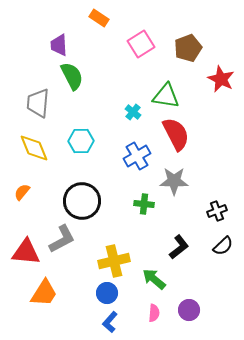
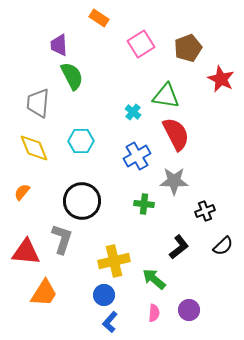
black cross: moved 12 px left
gray L-shape: rotated 44 degrees counterclockwise
blue circle: moved 3 px left, 2 px down
